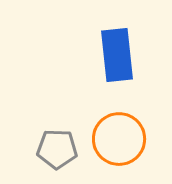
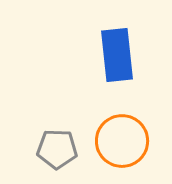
orange circle: moved 3 px right, 2 px down
